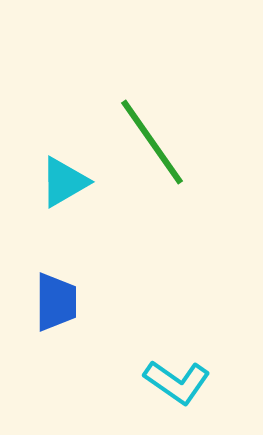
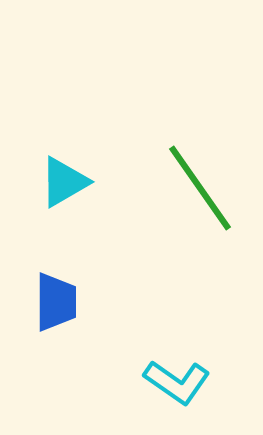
green line: moved 48 px right, 46 px down
